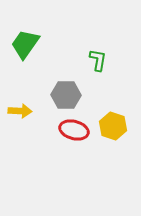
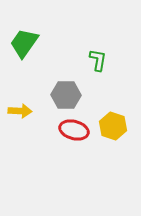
green trapezoid: moved 1 px left, 1 px up
